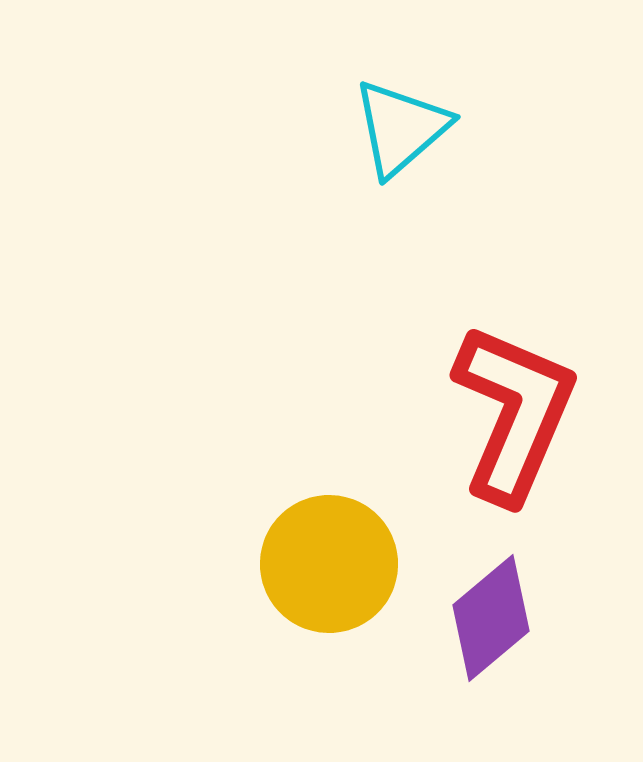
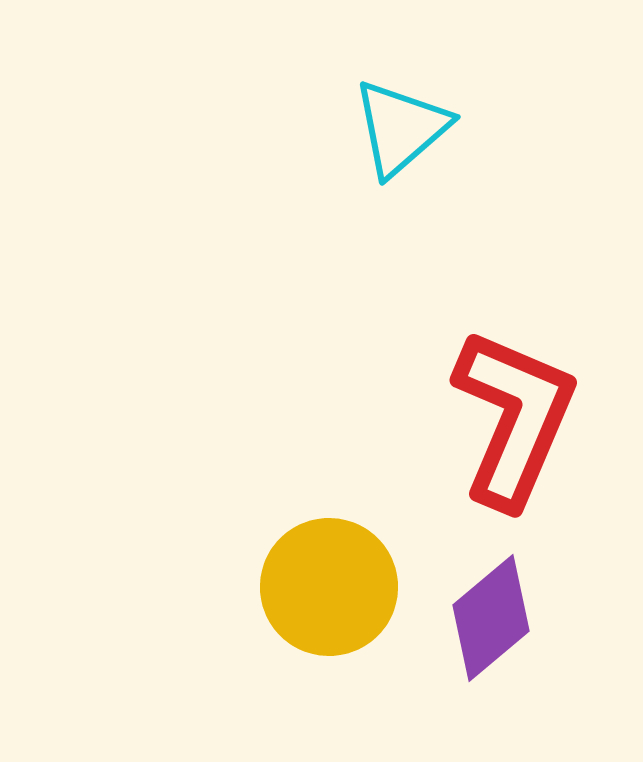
red L-shape: moved 5 px down
yellow circle: moved 23 px down
